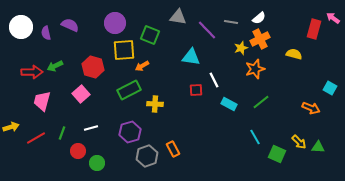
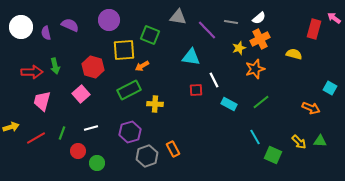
pink arrow at (333, 18): moved 1 px right
purple circle at (115, 23): moved 6 px left, 3 px up
yellow star at (241, 48): moved 2 px left
green arrow at (55, 66): rotated 77 degrees counterclockwise
green triangle at (318, 147): moved 2 px right, 6 px up
green square at (277, 154): moved 4 px left, 1 px down
